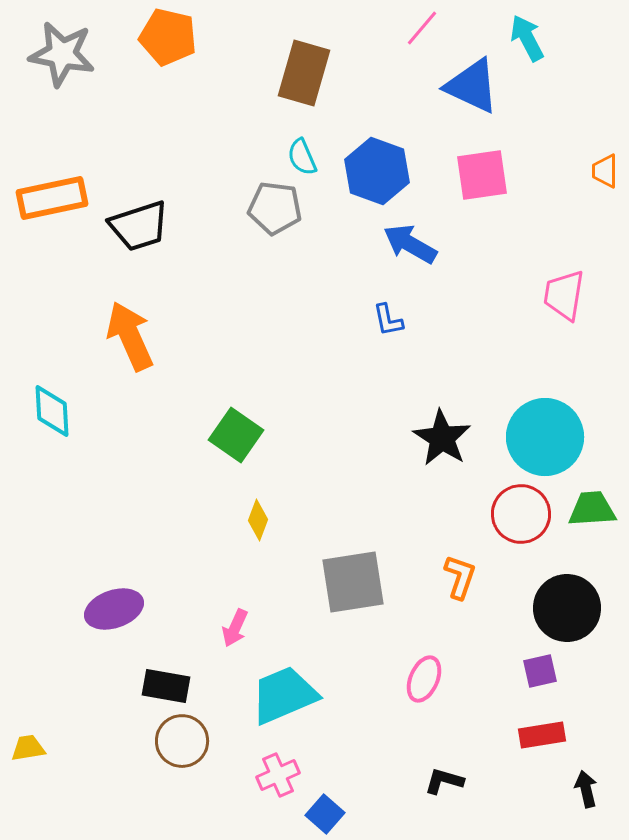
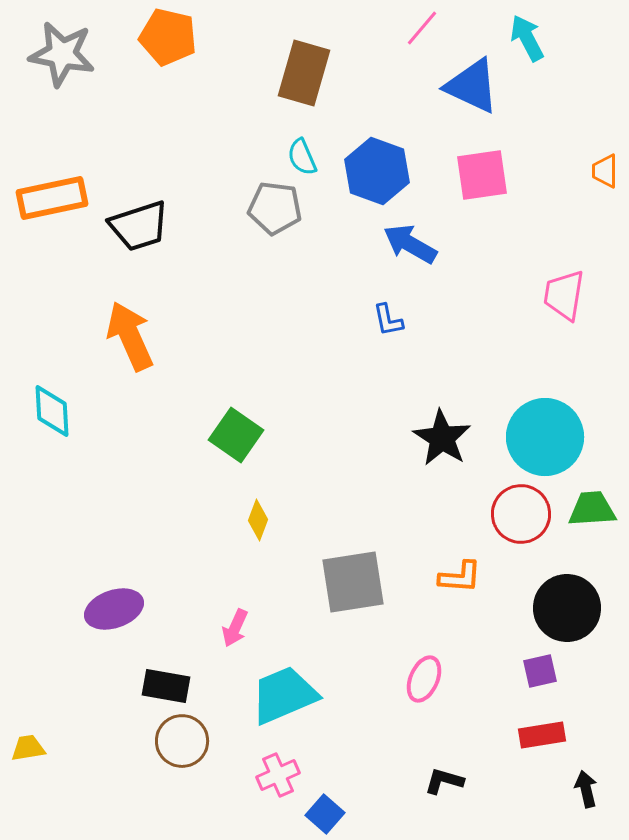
orange L-shape: rotated 75 degrees clockwise
